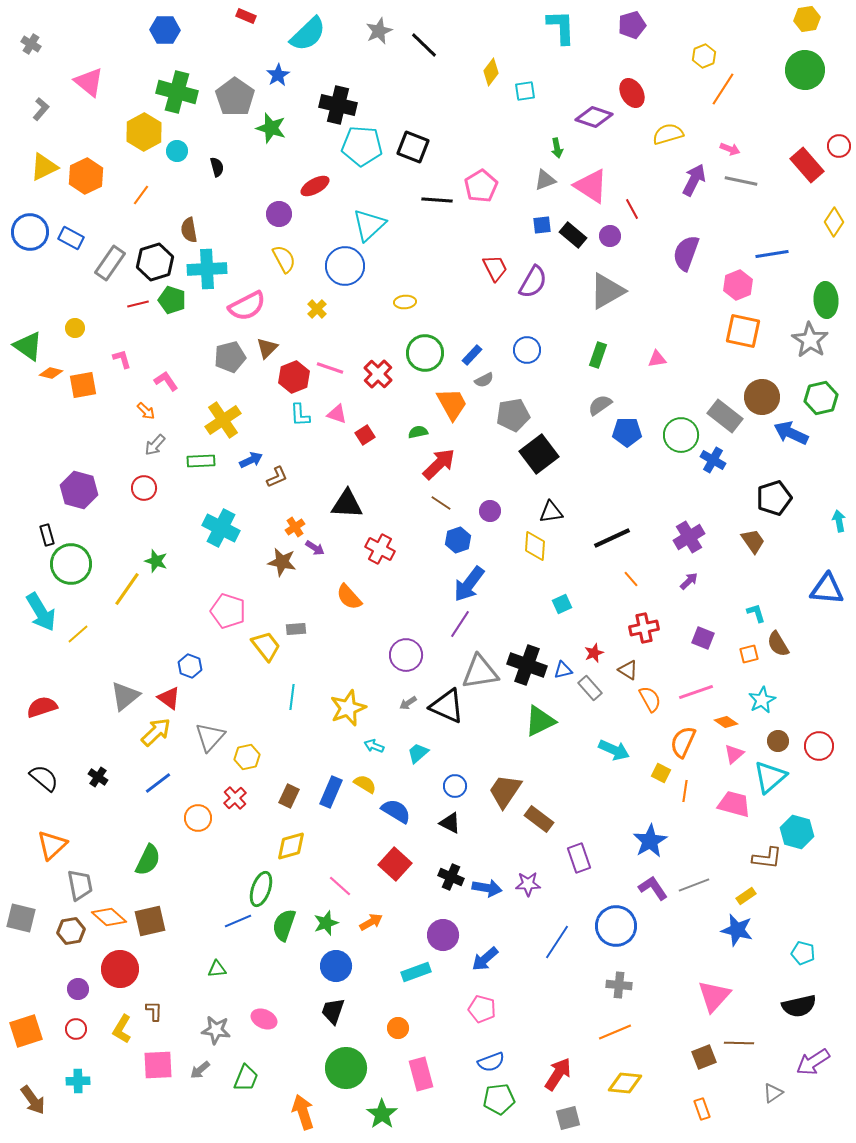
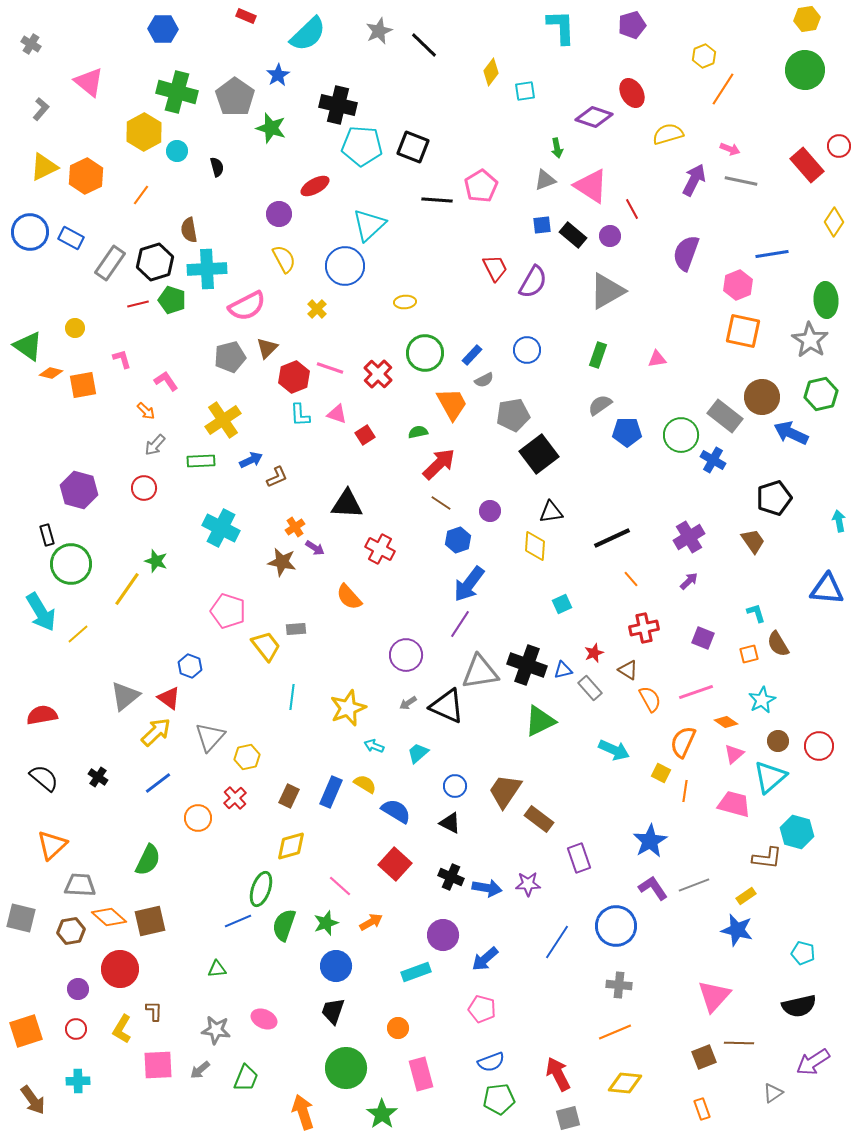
blue hexagon at (165, 30): moved 2 px left, 1 px up
green hexagon at (821, 398): moved 4 px up
red semicircle at (42, 707): moved 8 px down; rotated 8 degrees clockwise
gray trapezoid at (80, 885): rotated 76 degrees counterclockwise
red arrow at (558, 1074): rotated 60 degrees counterclockwise
